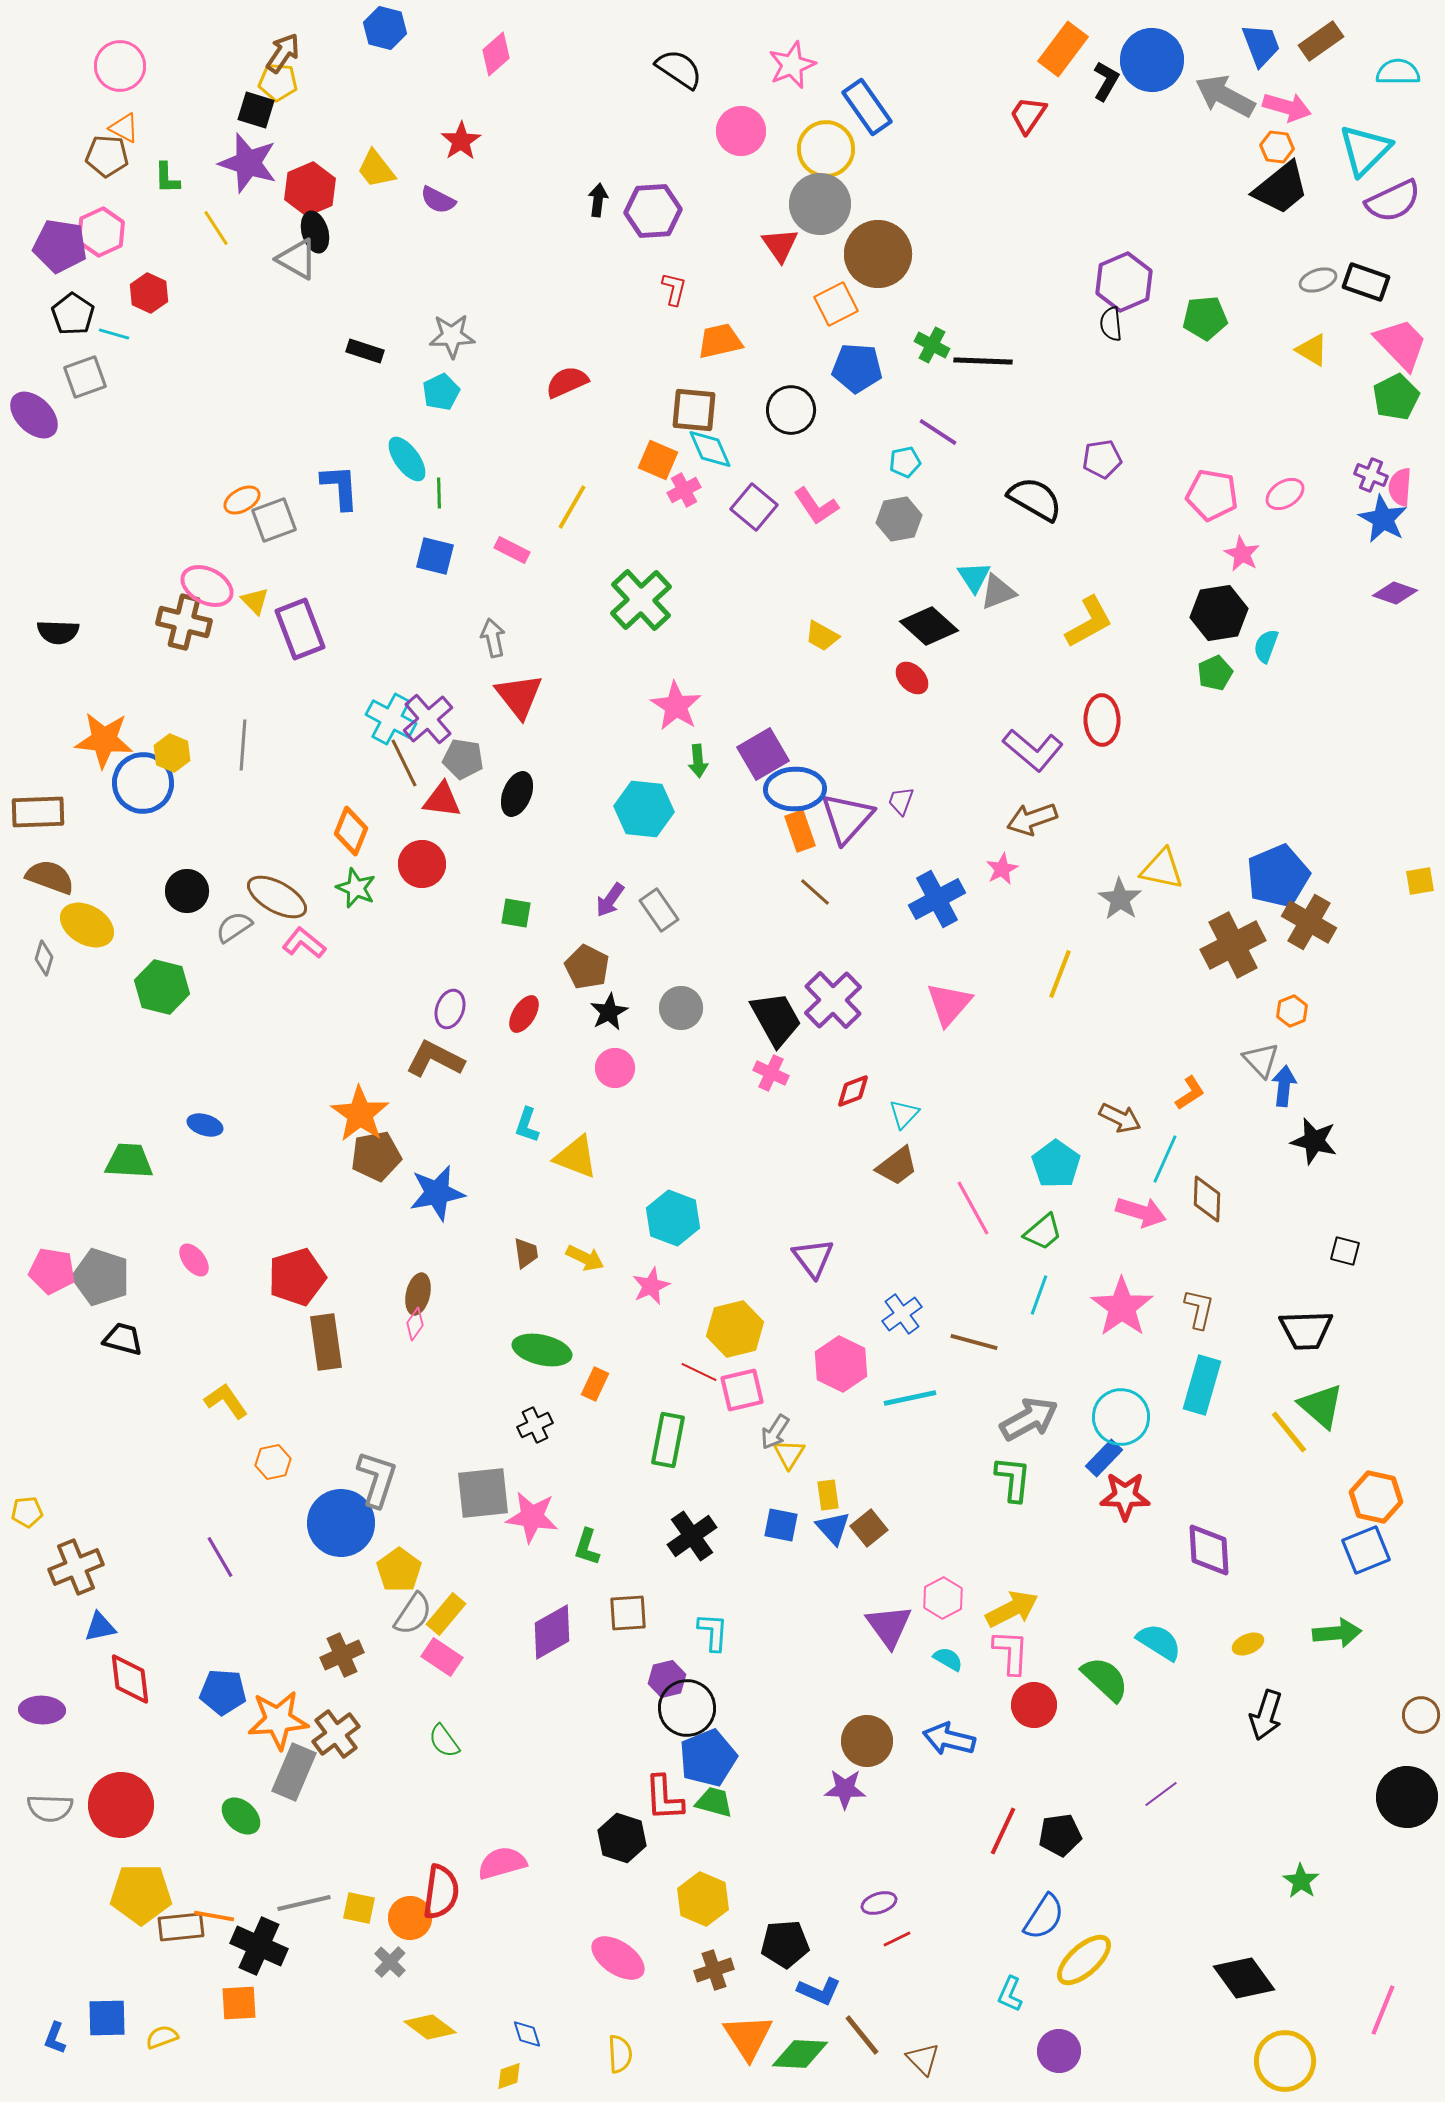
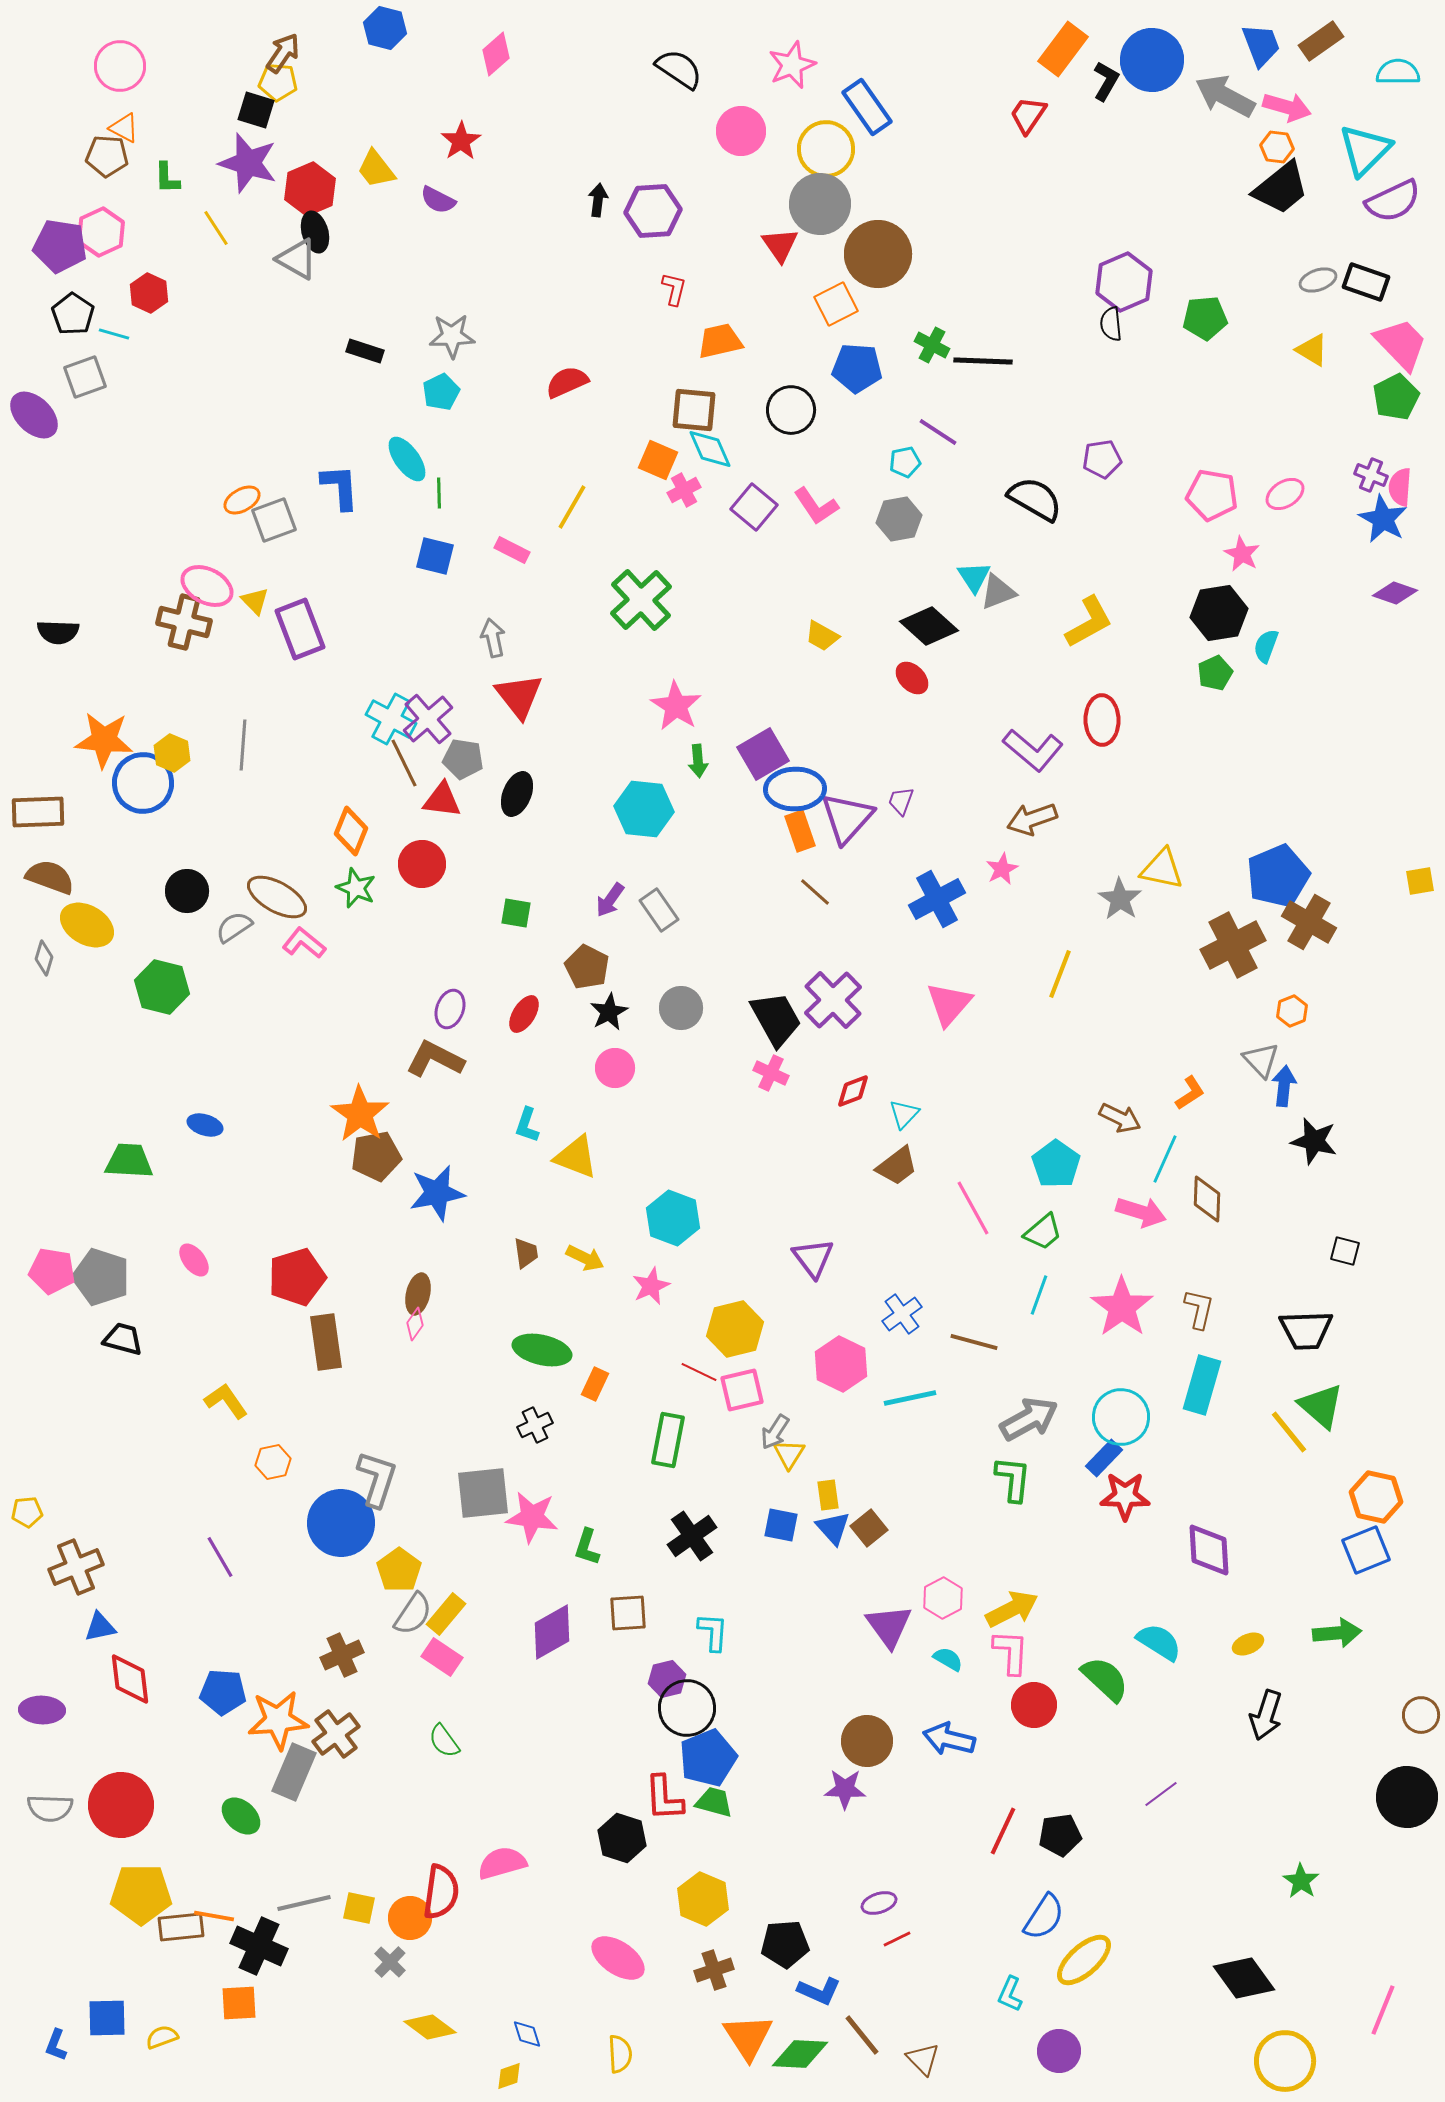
blue L-shape at (55, 2038): moved 1 px right, 7 px down
